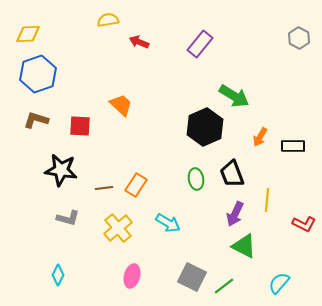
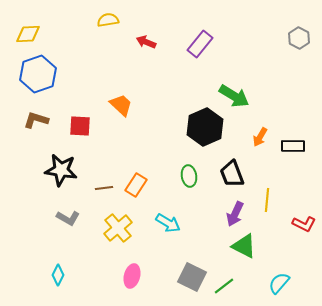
red arrow: moved 7 px right
green ellipse: moved 7 px left, 3 px up
gray L-shape: rotated 15 degrees clockwise
